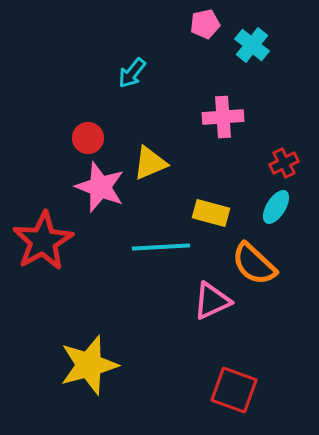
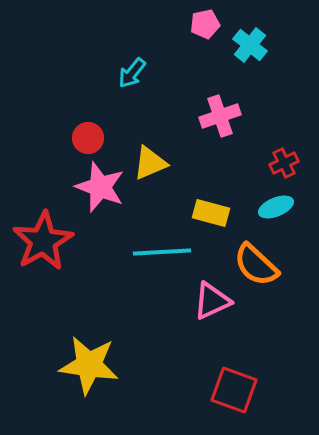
cyan cross: moved 2 px left
pink cross: moved 3 px left, 1 px up; rotated 15 degrees counterclockwise
cyan ellipse: rotated 36 degrees clockwise
cyan line: moved 1 px right, 5 px down
orange semicircle: moved 2 px right, 1 px down
yellow star: rotated 24 degrees clockwise
